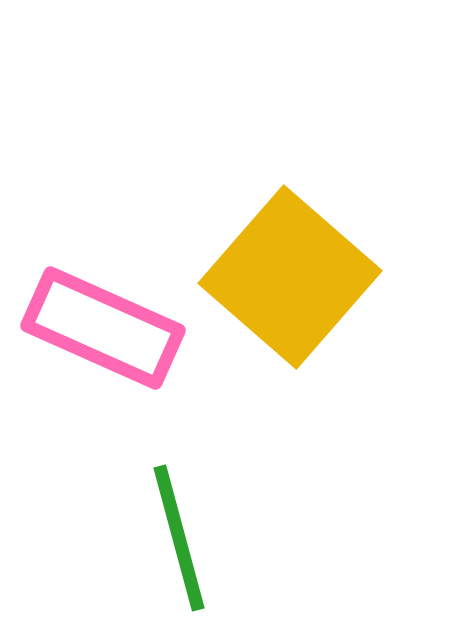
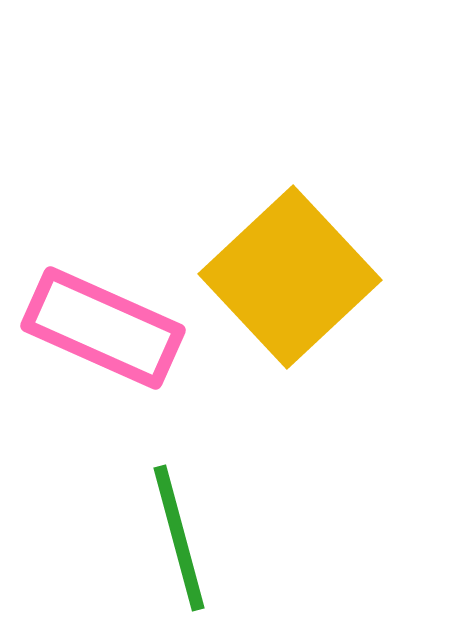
yellow square: rotated 6 degrees clockwise
